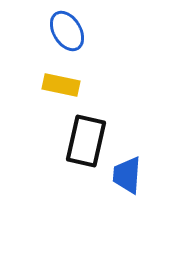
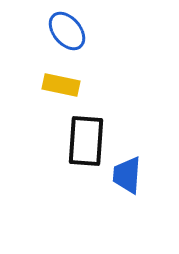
blue ellipse: rotated 9 degrees counterclockwise
black rectangle: rotated 9 degrees counterclockwise
